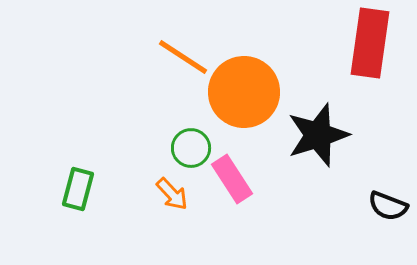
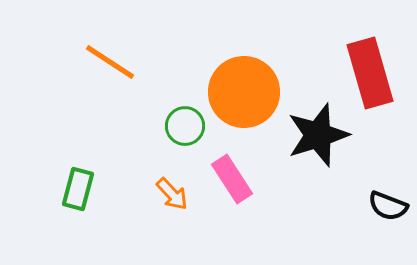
red rectangle: moved 30 px down; rotated 24 degrees counterclockwise
orange line: moved 73 px left, 5 px down
green circle: moved 6 px left, 22 px up
